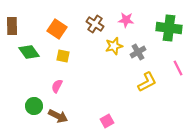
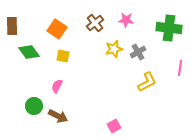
brown cross: moved 1 px up; rotated 18 degrees clockwise
yellow star: moved 3 px down
pink line: moved 2 px right; rotated 35 degrees clockwise
pink square: moved 7 px right, 5 px down
